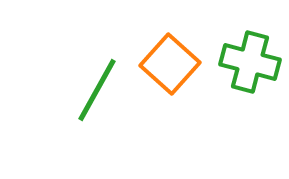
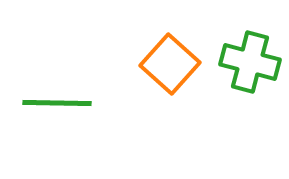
green line: moved 40 px left, 13 px down; rotated 62 degrees clockwise
